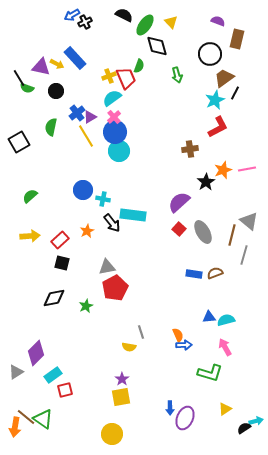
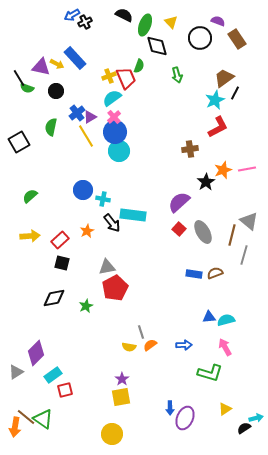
green ellipse at (145, 25): rotated 15 degrees counterclockwise
brown rectangle at (237, 39): rotated 48 degrees counterclockwise
black circle at (210, 54): moved 10 px left, 16 px up
orange semicircle at (178, 335): moved 28 px left, 10 px down; rotated 104 degrees counterclockwise
cyan arrow at (256, 421): moved 3 px up
